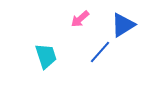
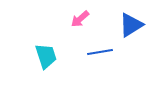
blue triangle: moved 8 px right
blue line: rotated 40 degrees clockwise
